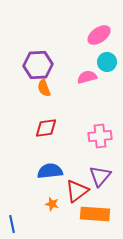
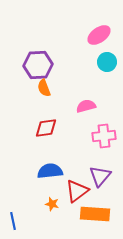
pink semicircle: moved 1 px left, 29 px down
pink cross: moved 4 px right
blue line: moved 1 px right, 3 px up
